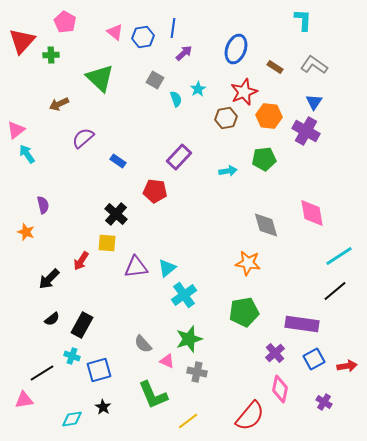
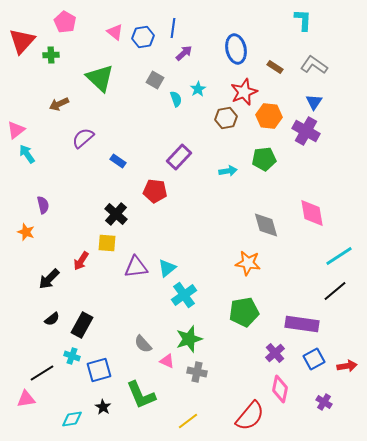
blue ellipse at (236, 49): rotated 32 degrees counterclockwise
green L-shape at (153, 395): moved 12 px left
pink triangle at (24, 400): moved 2 px right, 1 px up
